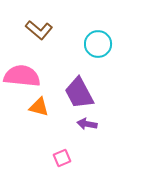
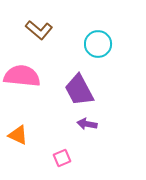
purple trapezoid: moved 3 px up
orange triangle: moved 21 px left, 28 px down; rotated 10 degrees clockwise
